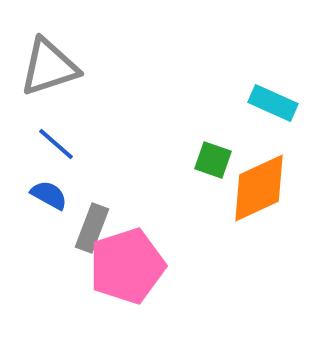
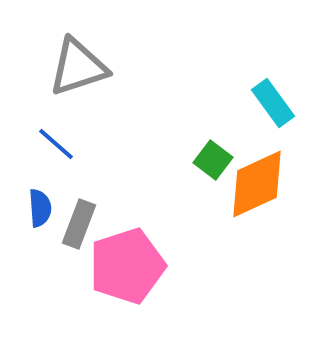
gray triangle: moved 29 px right
cyan rectangle: rotated 30 degrees clockwise
green square: rotated 18 degrees clockwise
orange diamond: moved 2 px left, 4 px up
blue semicircle: moved 9 px left, 13 px down; rotated 57 degrees clockwise
gray rectangle: moved 13 px left, 4 px up
